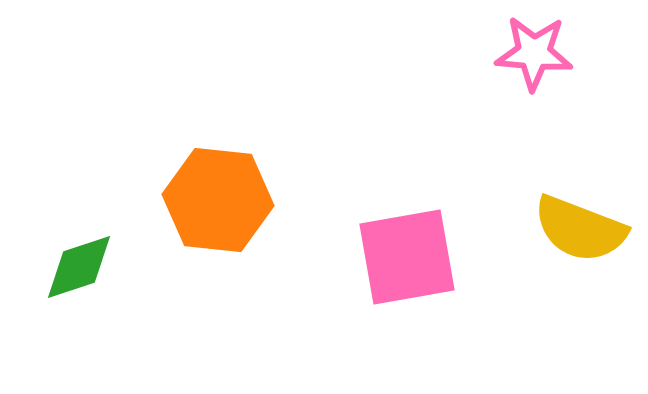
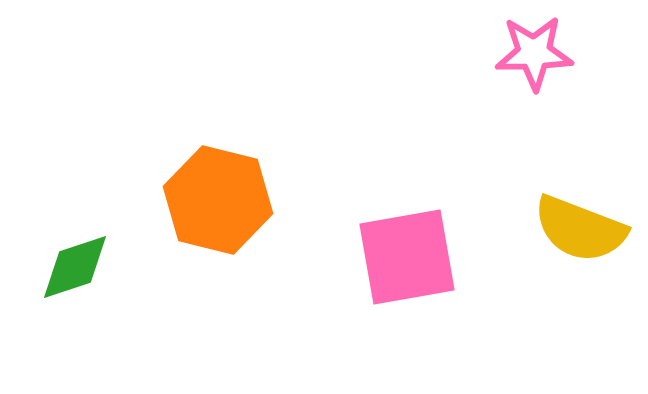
pink star: rotated 6 degrees counterclockwise
orange hexagon: rotated 8 degrees clockwise
green diamond: moved 4 px left
